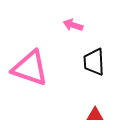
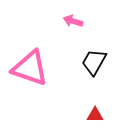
pink arrow: moved 4 px up
black trapezoid: rotated 32 degrees clockwise
